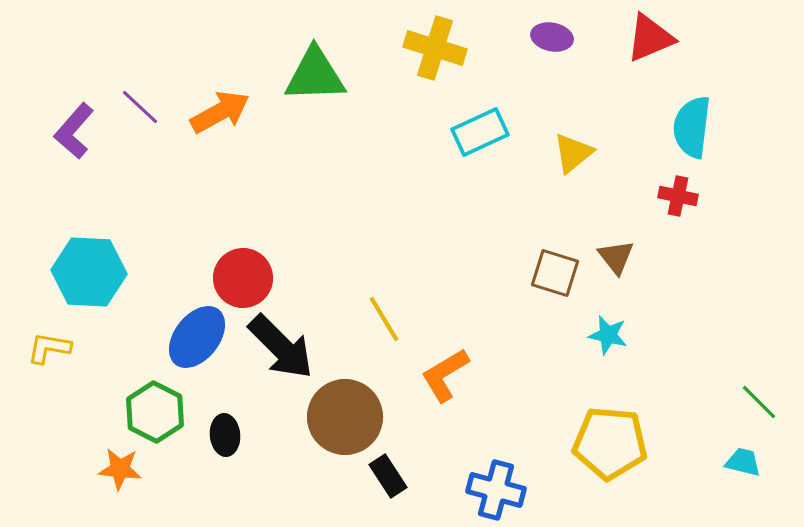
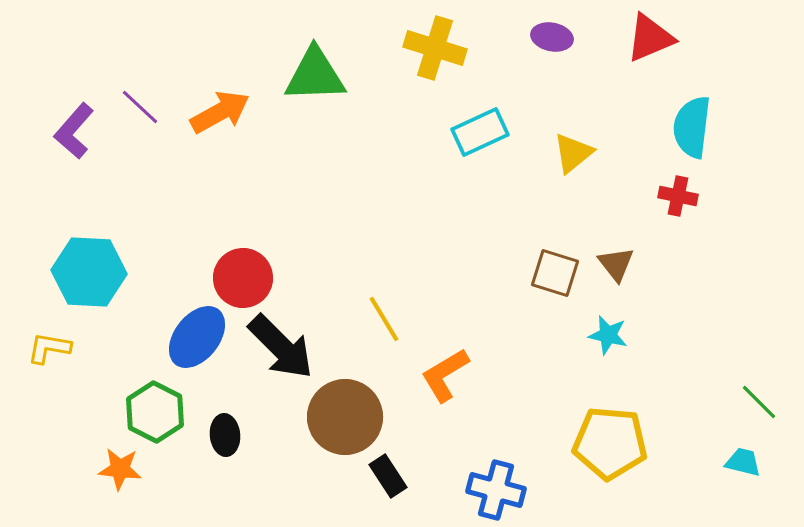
brown triangle: moved 7 px down
